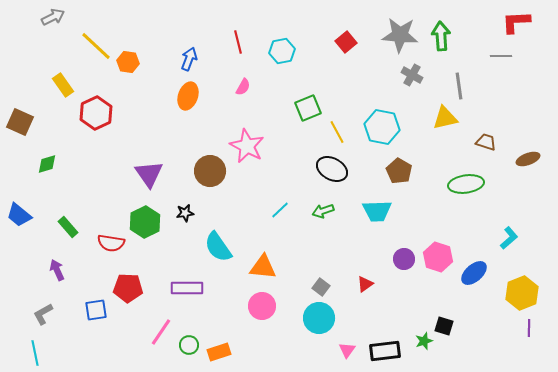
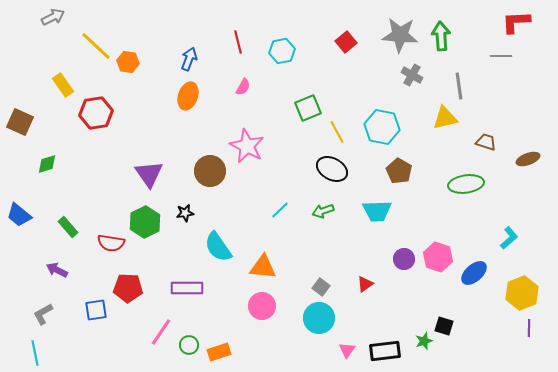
red hexagon at (96, 113): rotated 16 degrees clockwise
purple arrow at (57, 270): rotated 40 degrees counterclockwise
